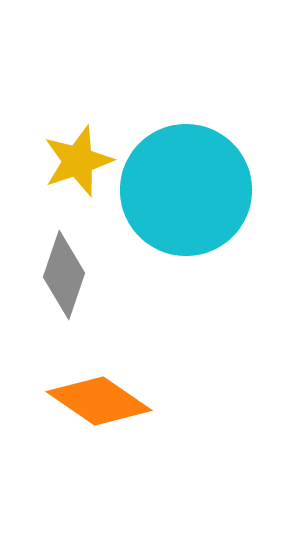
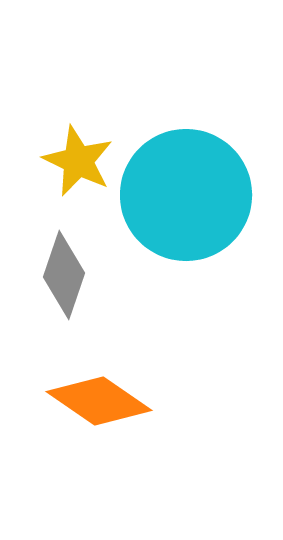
yellow star: rotated 28 degrees counterclockwise
cyan circle: moved 5 px down
